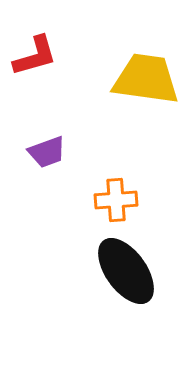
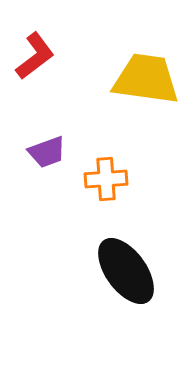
red L-shape: rotated 21 degrees counterclockwise
orange cross: moved 10 px left, 21 px up
